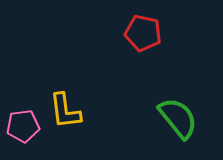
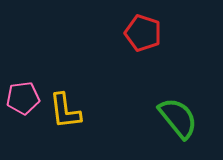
red pentagon: rotated 6 degrees clockwise
pink pentagon: moved 28 px up
